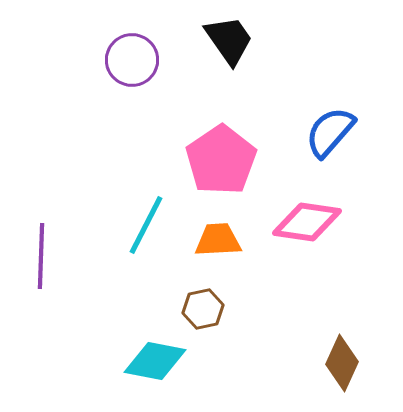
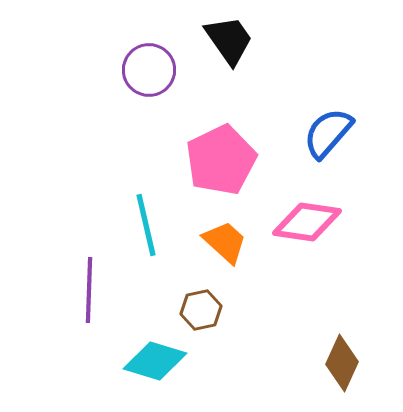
purple circle: moved 17 px right, 10 px down
blue semicircle: moved 2 px left, 1 px down
pink pentagon: rotated 8 degrees clockwise
cyan line: rotated 40 degrees counterclockwise
orange trapezoid: moved 7 px right, 2 px down; rotated 45 degrees clockwise
purple line: moved 48 px right, 34 px down
brown hexagon: moved 2 px left, 1 px down
cyan diamond: rotated 6 degrees clockwise
